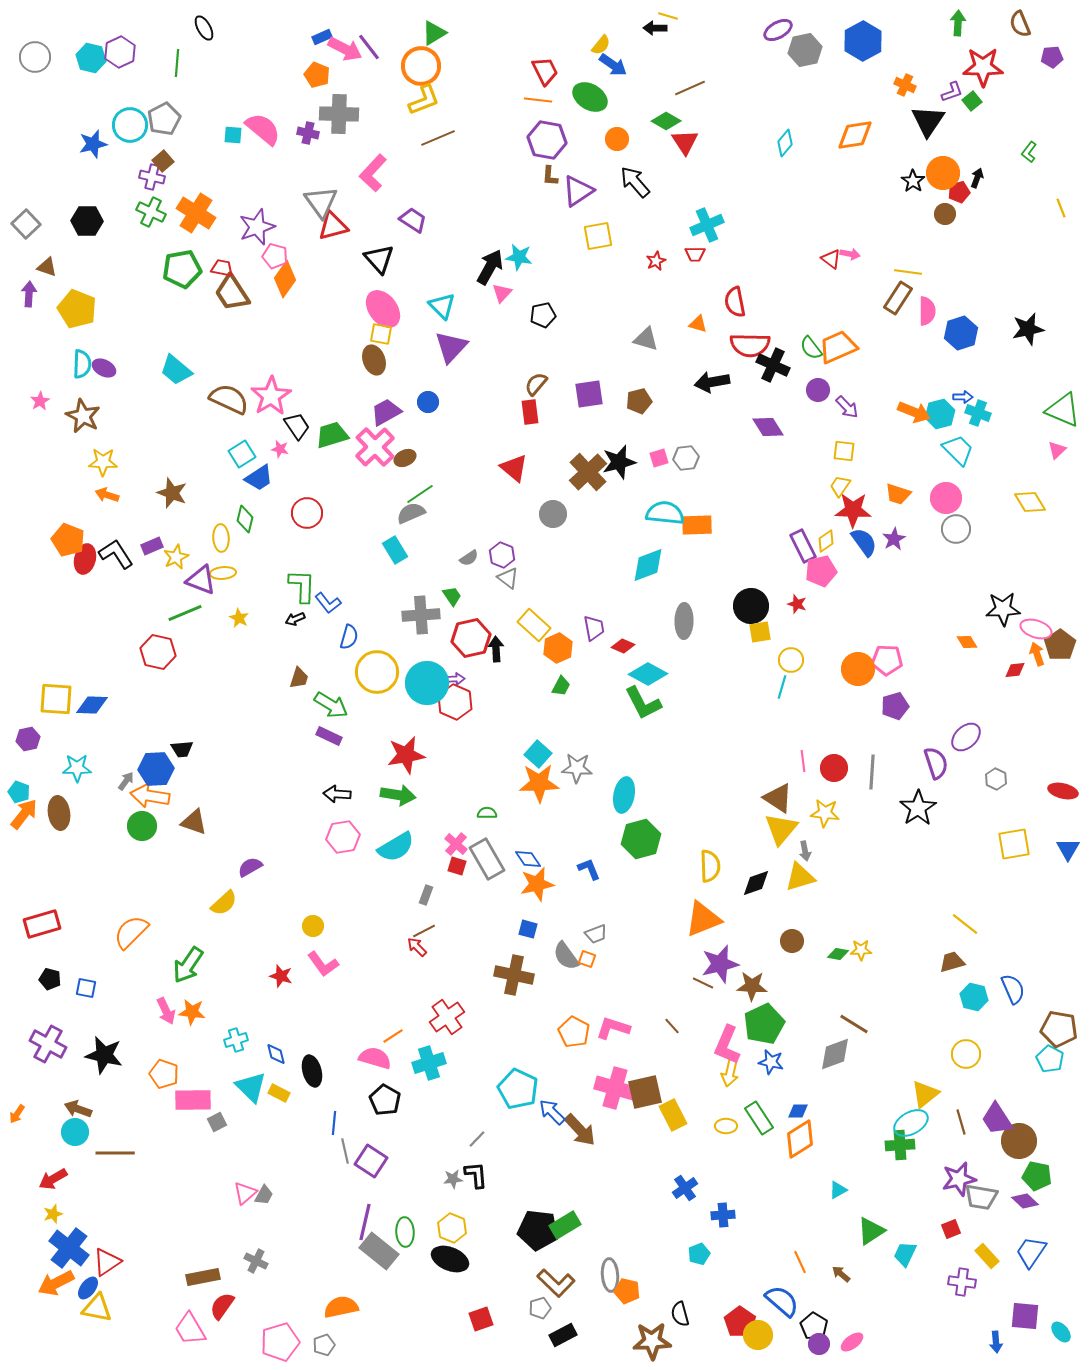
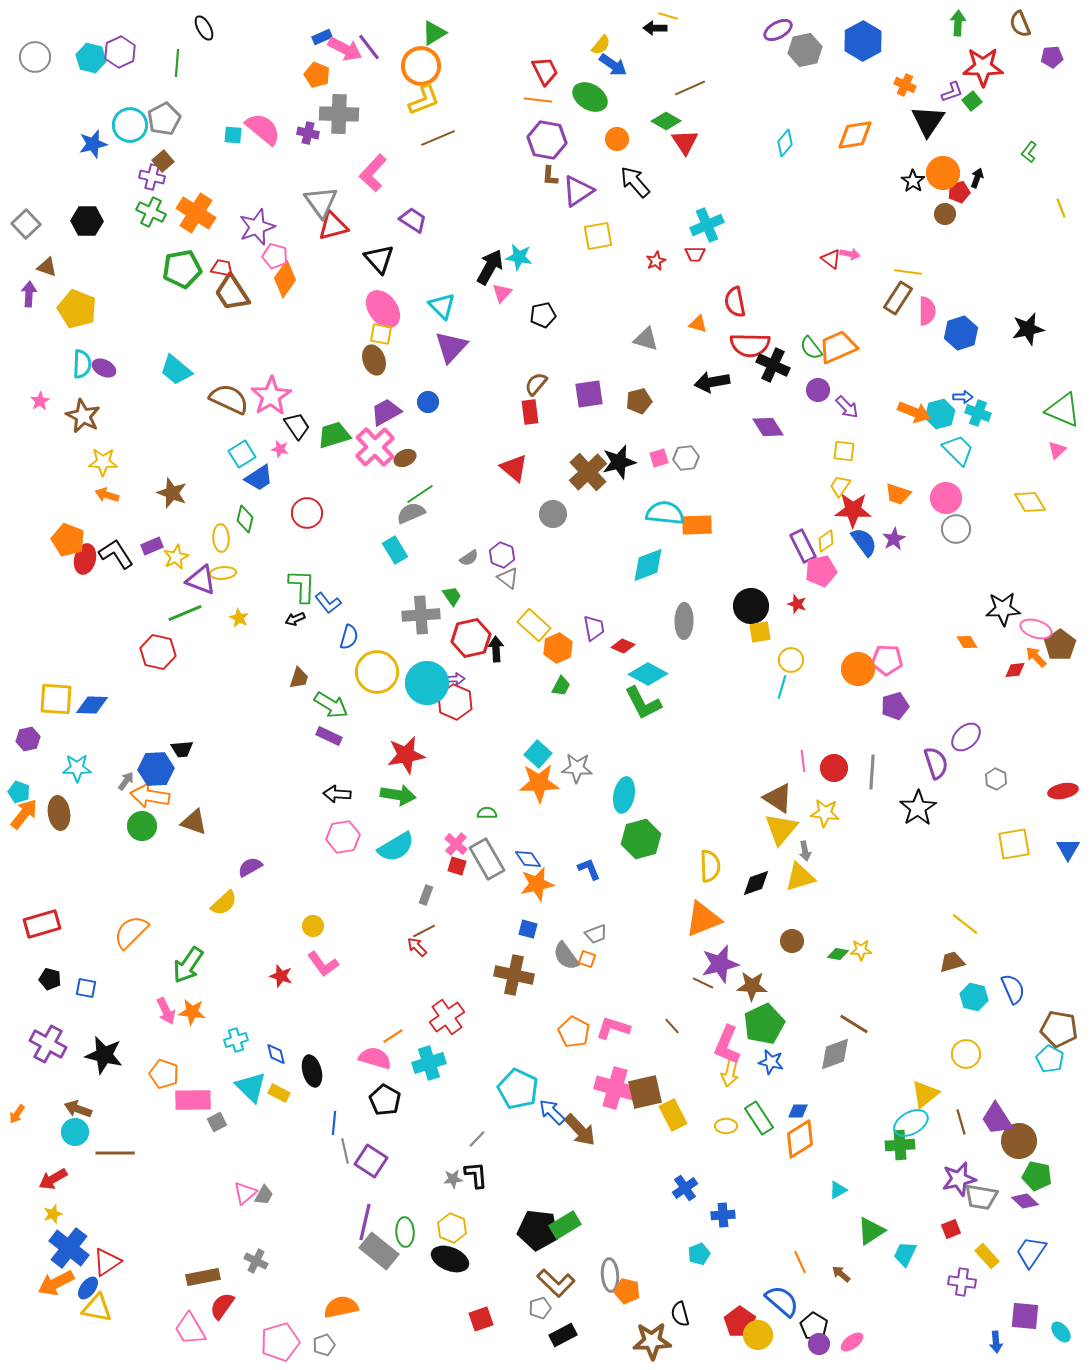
green trapezoid at (332, 435): moved 2 px right
orange arrow at (1037, 654): moved 1 px left, 3 px down; rotated 25 degrees counterclockwise
red ellipse at (1063, 791): rotated 24 degrees counterclockwise
